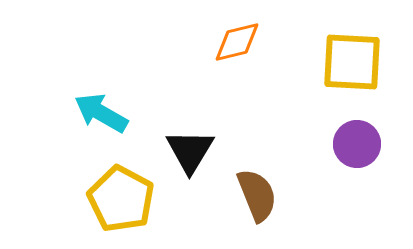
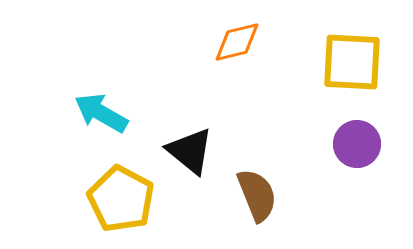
black triangle: rotated 22 degrees counterclockwise
